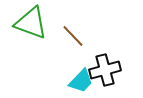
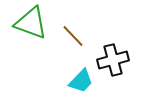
black cross: moved 8 px right, 10 px up
